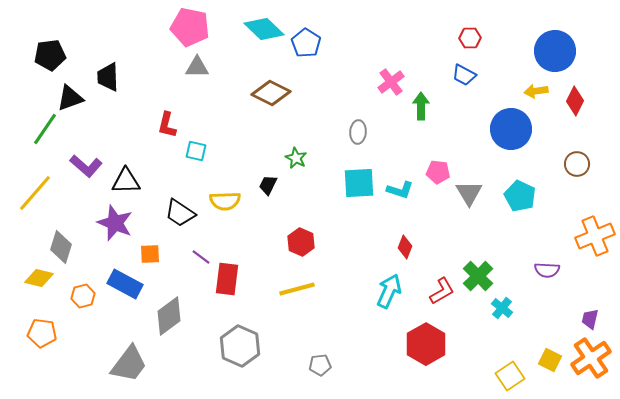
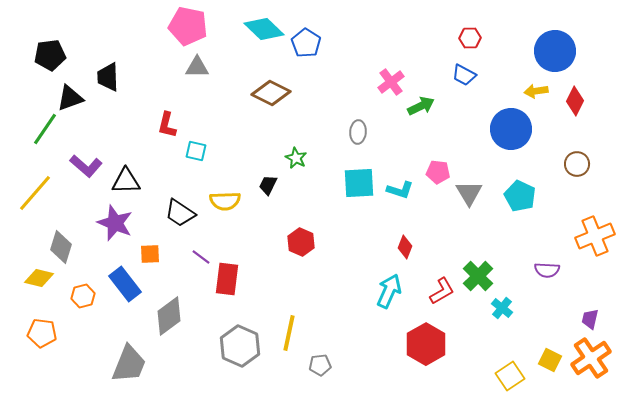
pink pentagon at (190, 27): moved 2 px left, 1 px up
green arrow at (421, 106): rotated 64 degrees clockwise
blue rectangle at (125, 284): rotated 24 degrees clockwise
yellow line at (297, 289): moved 8 px left, 44 px down; rotated 63 degrees counterclockwise
gray trapezoid at (129, 364): rotated 15 degrees counterclockwise
